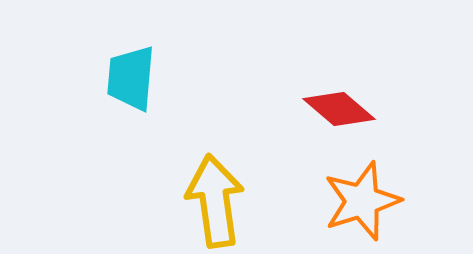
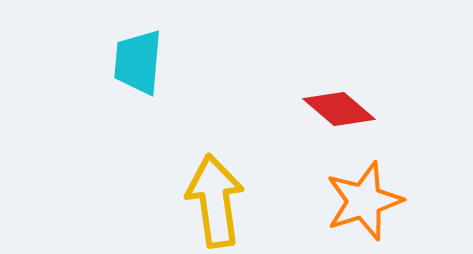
cyan trapezoid: moved 7 px right, 16 px up
orange star: moved 2 px right
